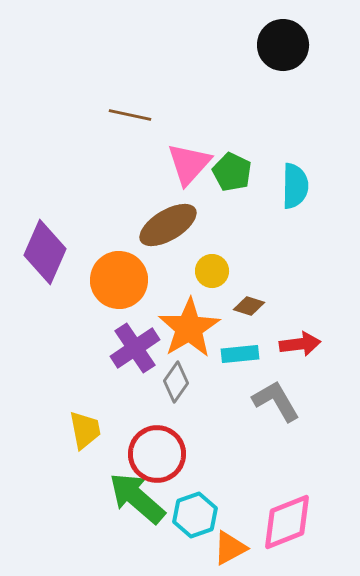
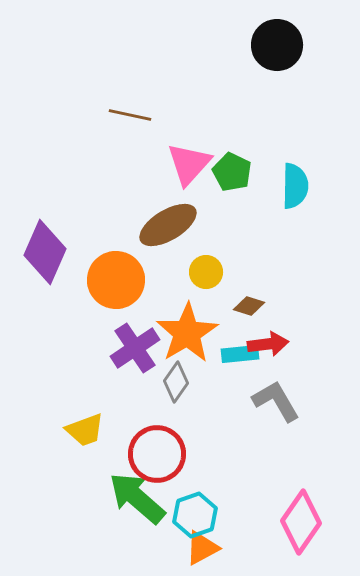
black circle: moved 6 px left
yellow circle: moved 6 px left, 1 px down
orange circle: moved 3 px left
orange star: moved 2 px left, 5 px down
red arrow: moved 32 px left
yellow trapezoid: rotated 81 degrees clockwise
pink diamond: moved 14 px right; rotated 34 degrees counterclockwise
orange triangle: moved 28 px left
